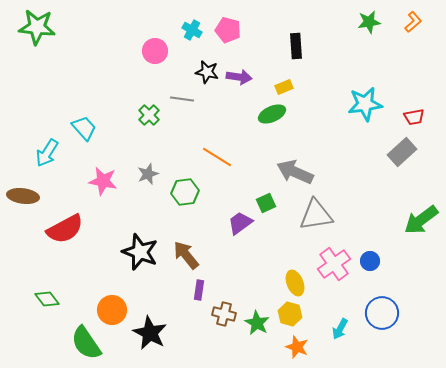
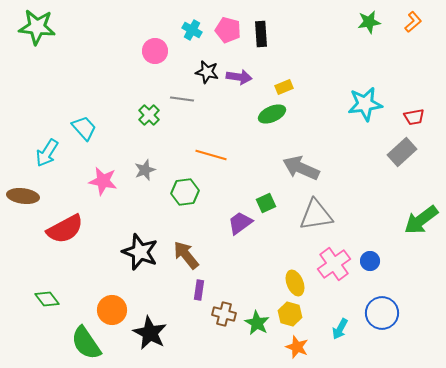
black rectangle at (296, 46): moved 35 px left, 12 px up
orange line at (217, 157): moved 6 px left, 2 px up; rotated 16 degrees counterclockwise
gray arrow at (295, 172): moved 6 px right, 4 px up
gray star at (148, 174): moved 3 px left, 4 px up
